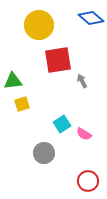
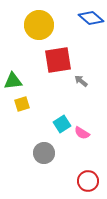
gray arrow: moved 1 px left; rotated 24 degrees counterclockwise
pink semicircle: moved 2 px left, 1 px up
